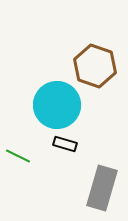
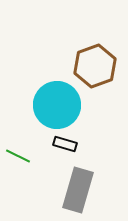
brown hexagon: rotated 21 degrees clockwise
gray rectangle: moved 24 px left, 2 px down
